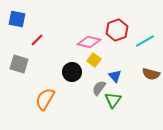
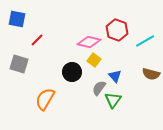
red hexagon: rotated 20 degrees counterclockwise
